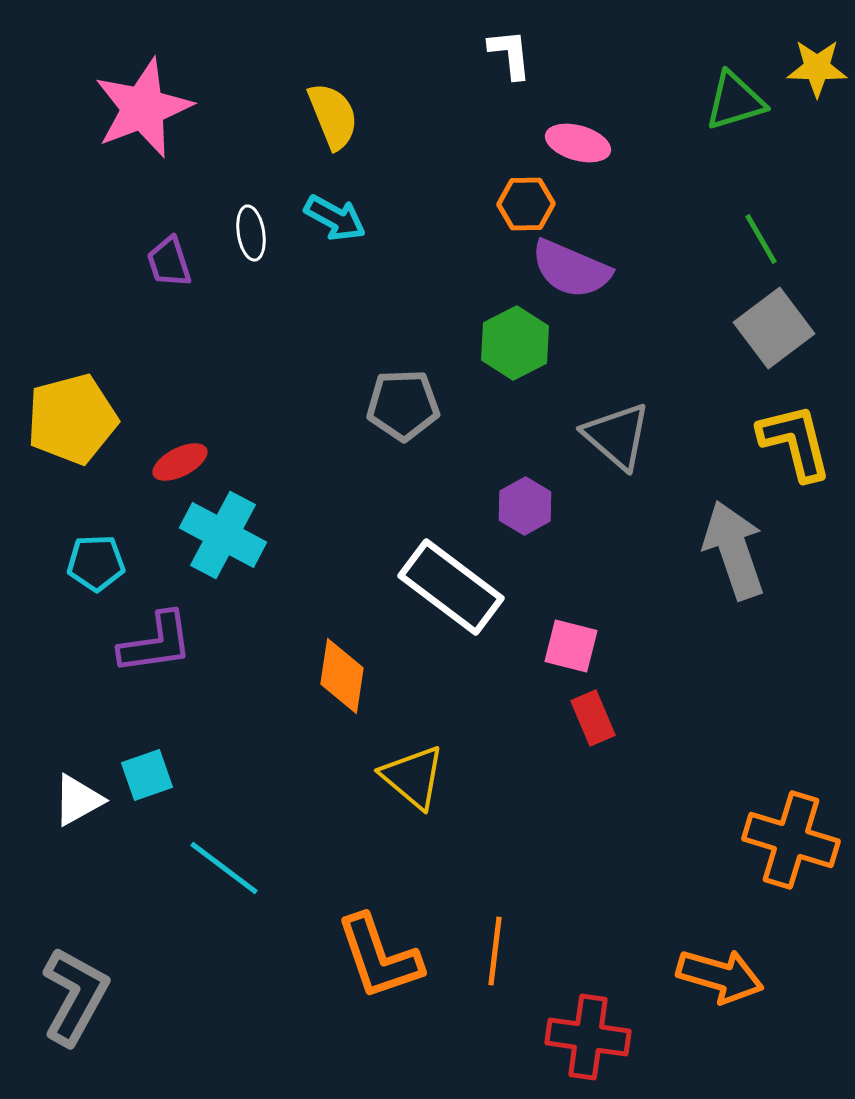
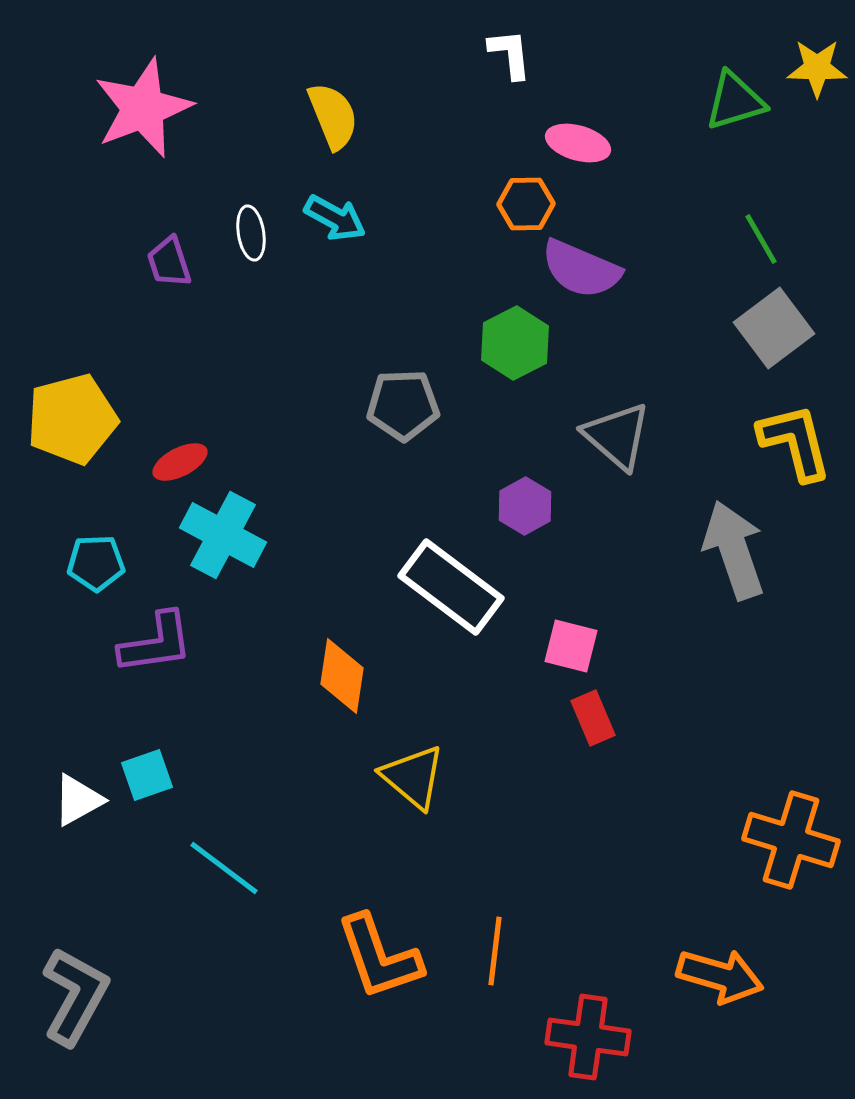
purple semicircle: moved 10 px right
